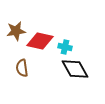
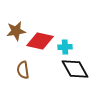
cyan cross: rotated 16 degrees counterclockwise
brown semicircle: moved 1 px right, 2 px down
